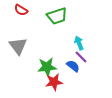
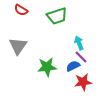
gray triangle: rotated 12 degrees clockwise
blue semicircle: rotated 64 degrees counterclockwise
red star: moved 29 px right
